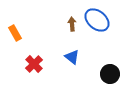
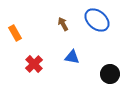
brown arrow: moved 9 px left; rotated 24 degrees counterclockwise
blue triangle: rotated 28 degrees counterclockwise
